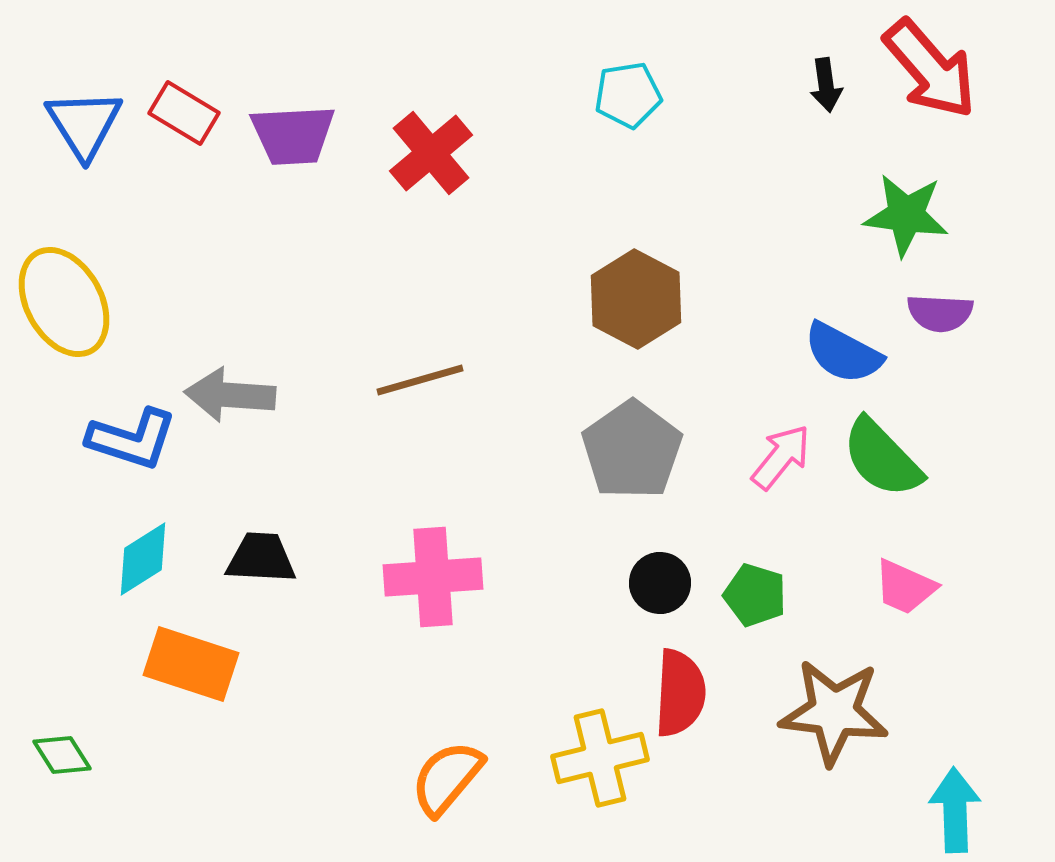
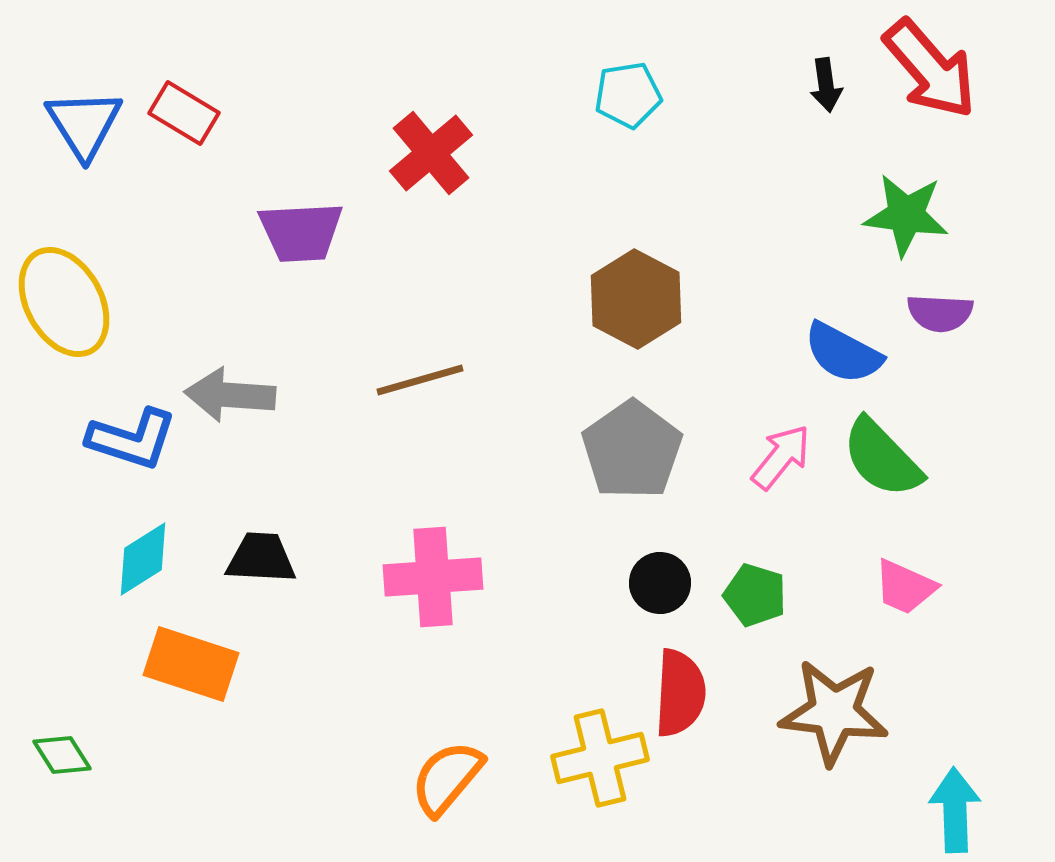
purple trapezoid: moved 8 px right, 97 px down
